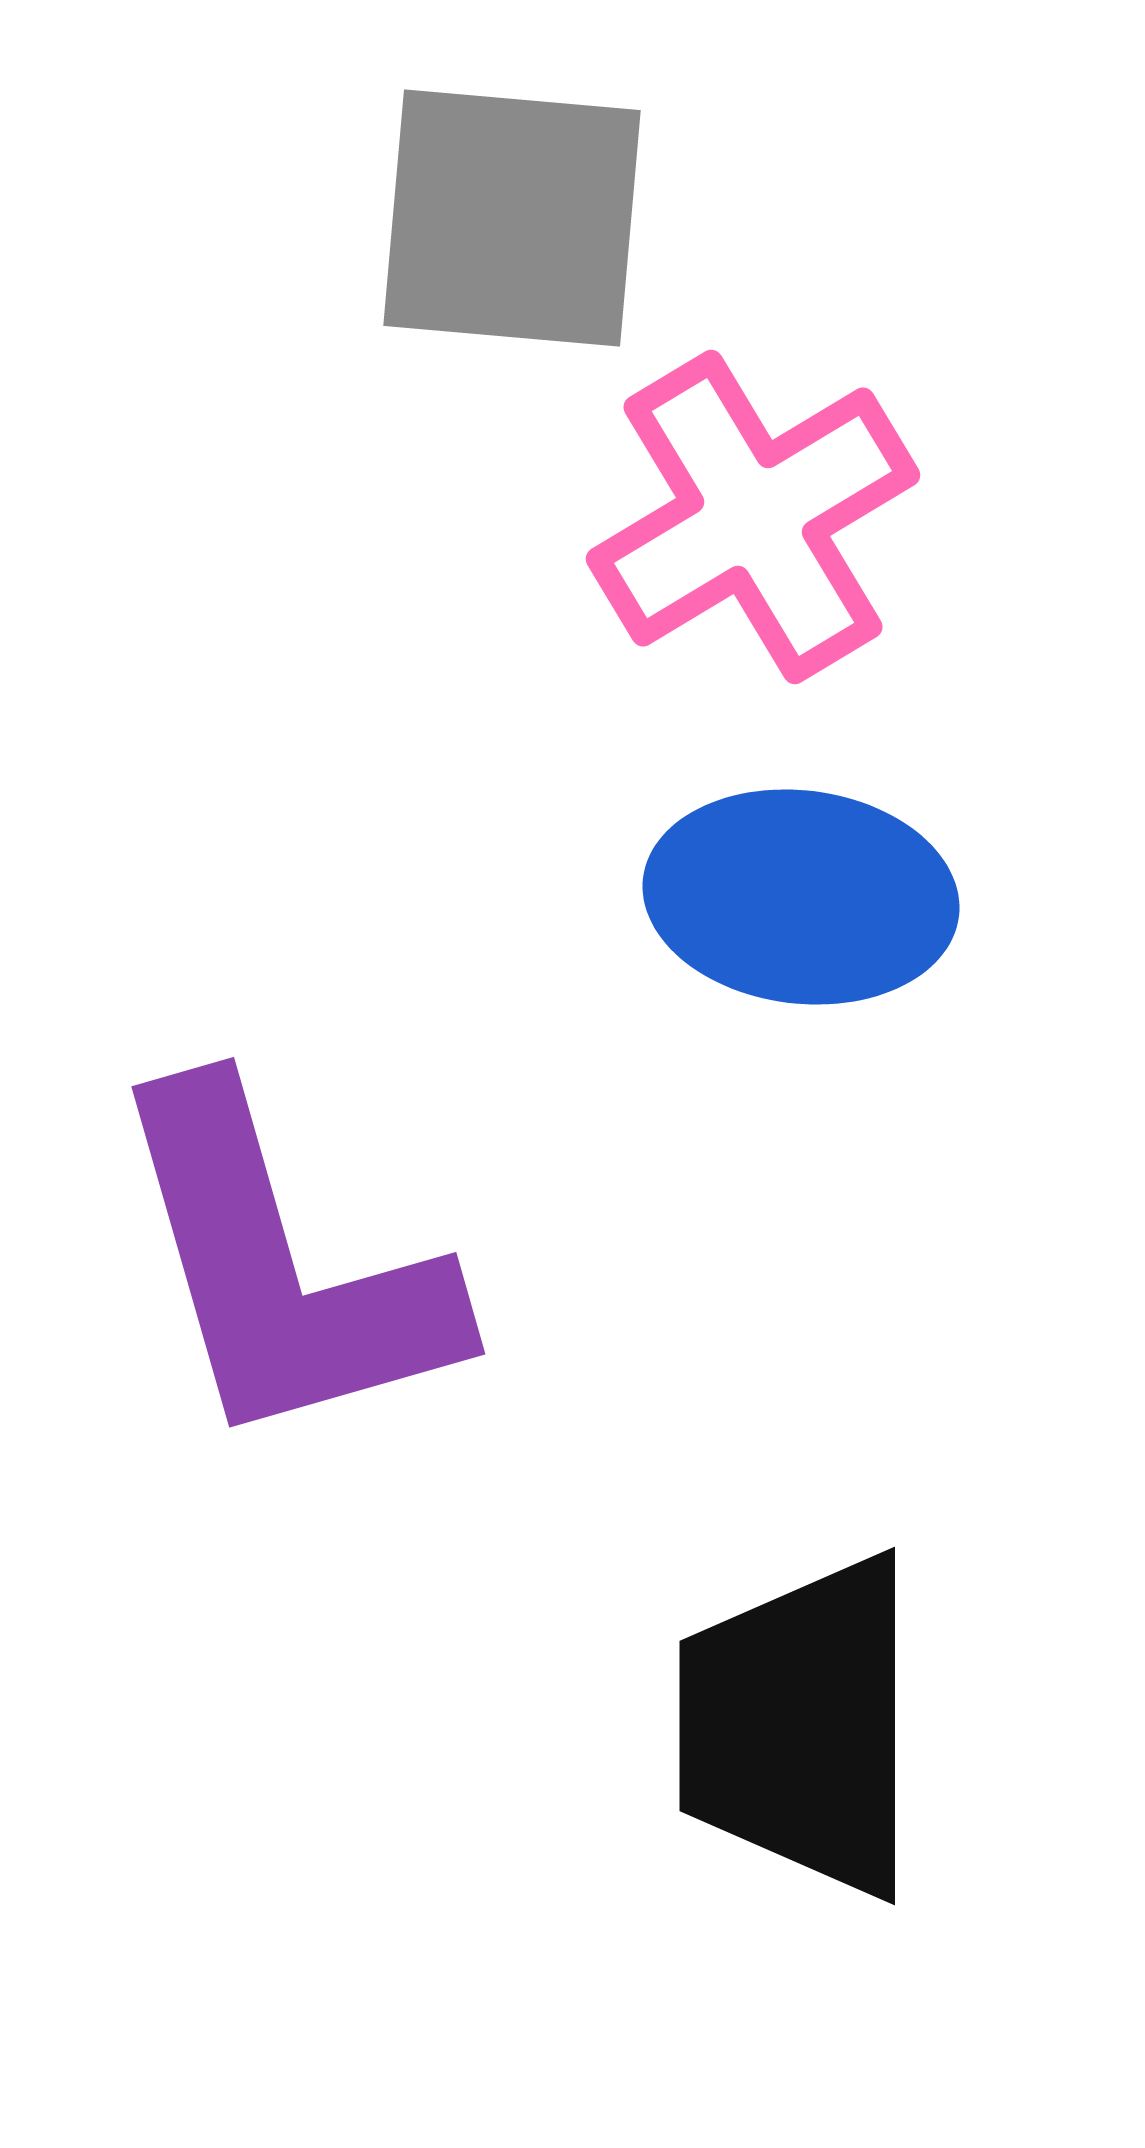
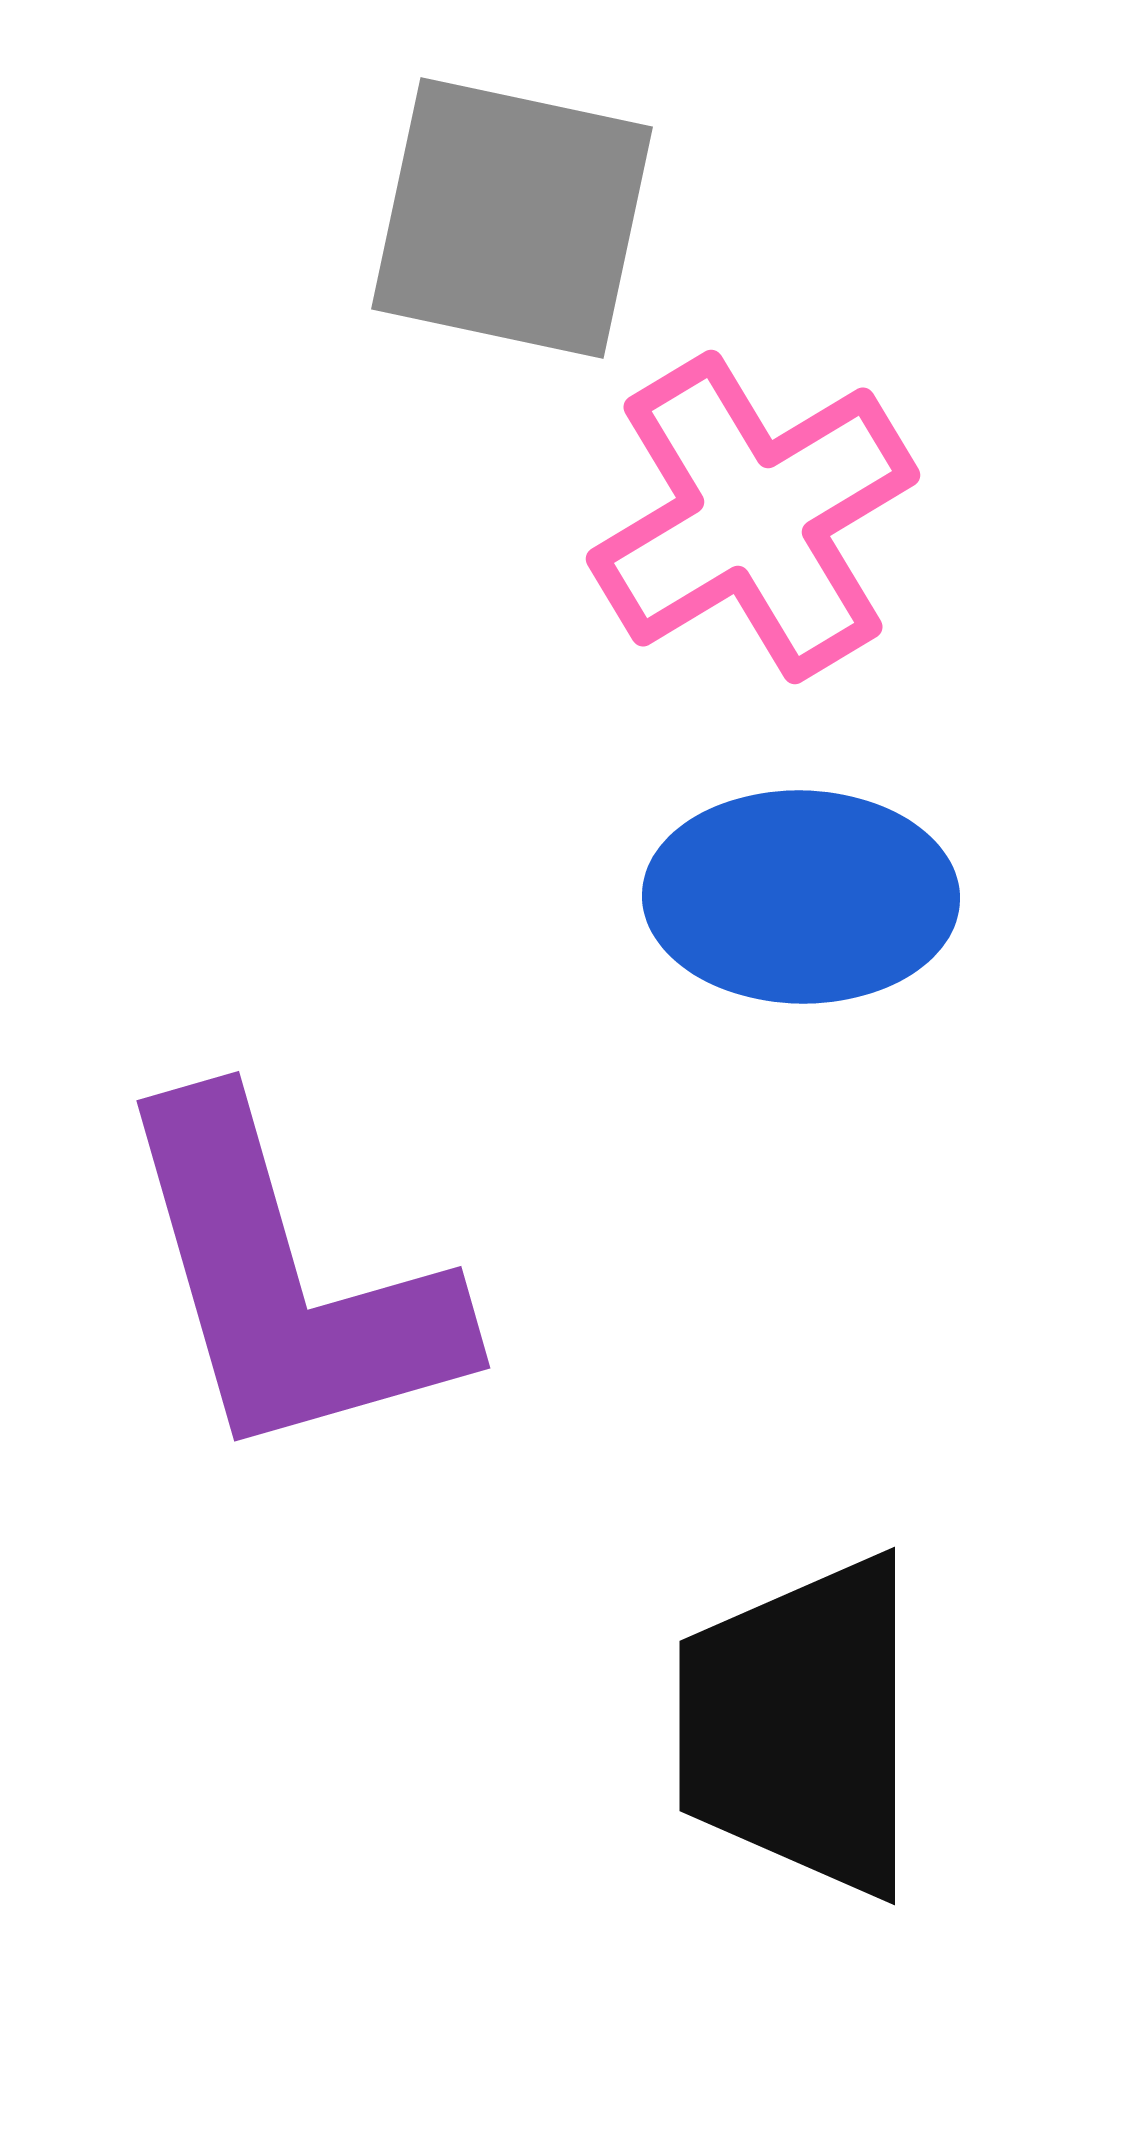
gray square: rotated 7 degrees clockwise
blue ellipse: rotated 6 degrees counterclockwise
purple L-shape: moved 5 px right, 14 px down
